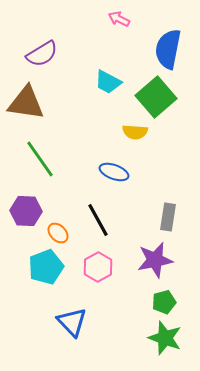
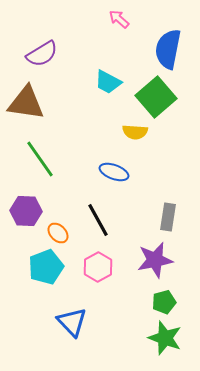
pink arrow: rotated 15 degrees clockwise
